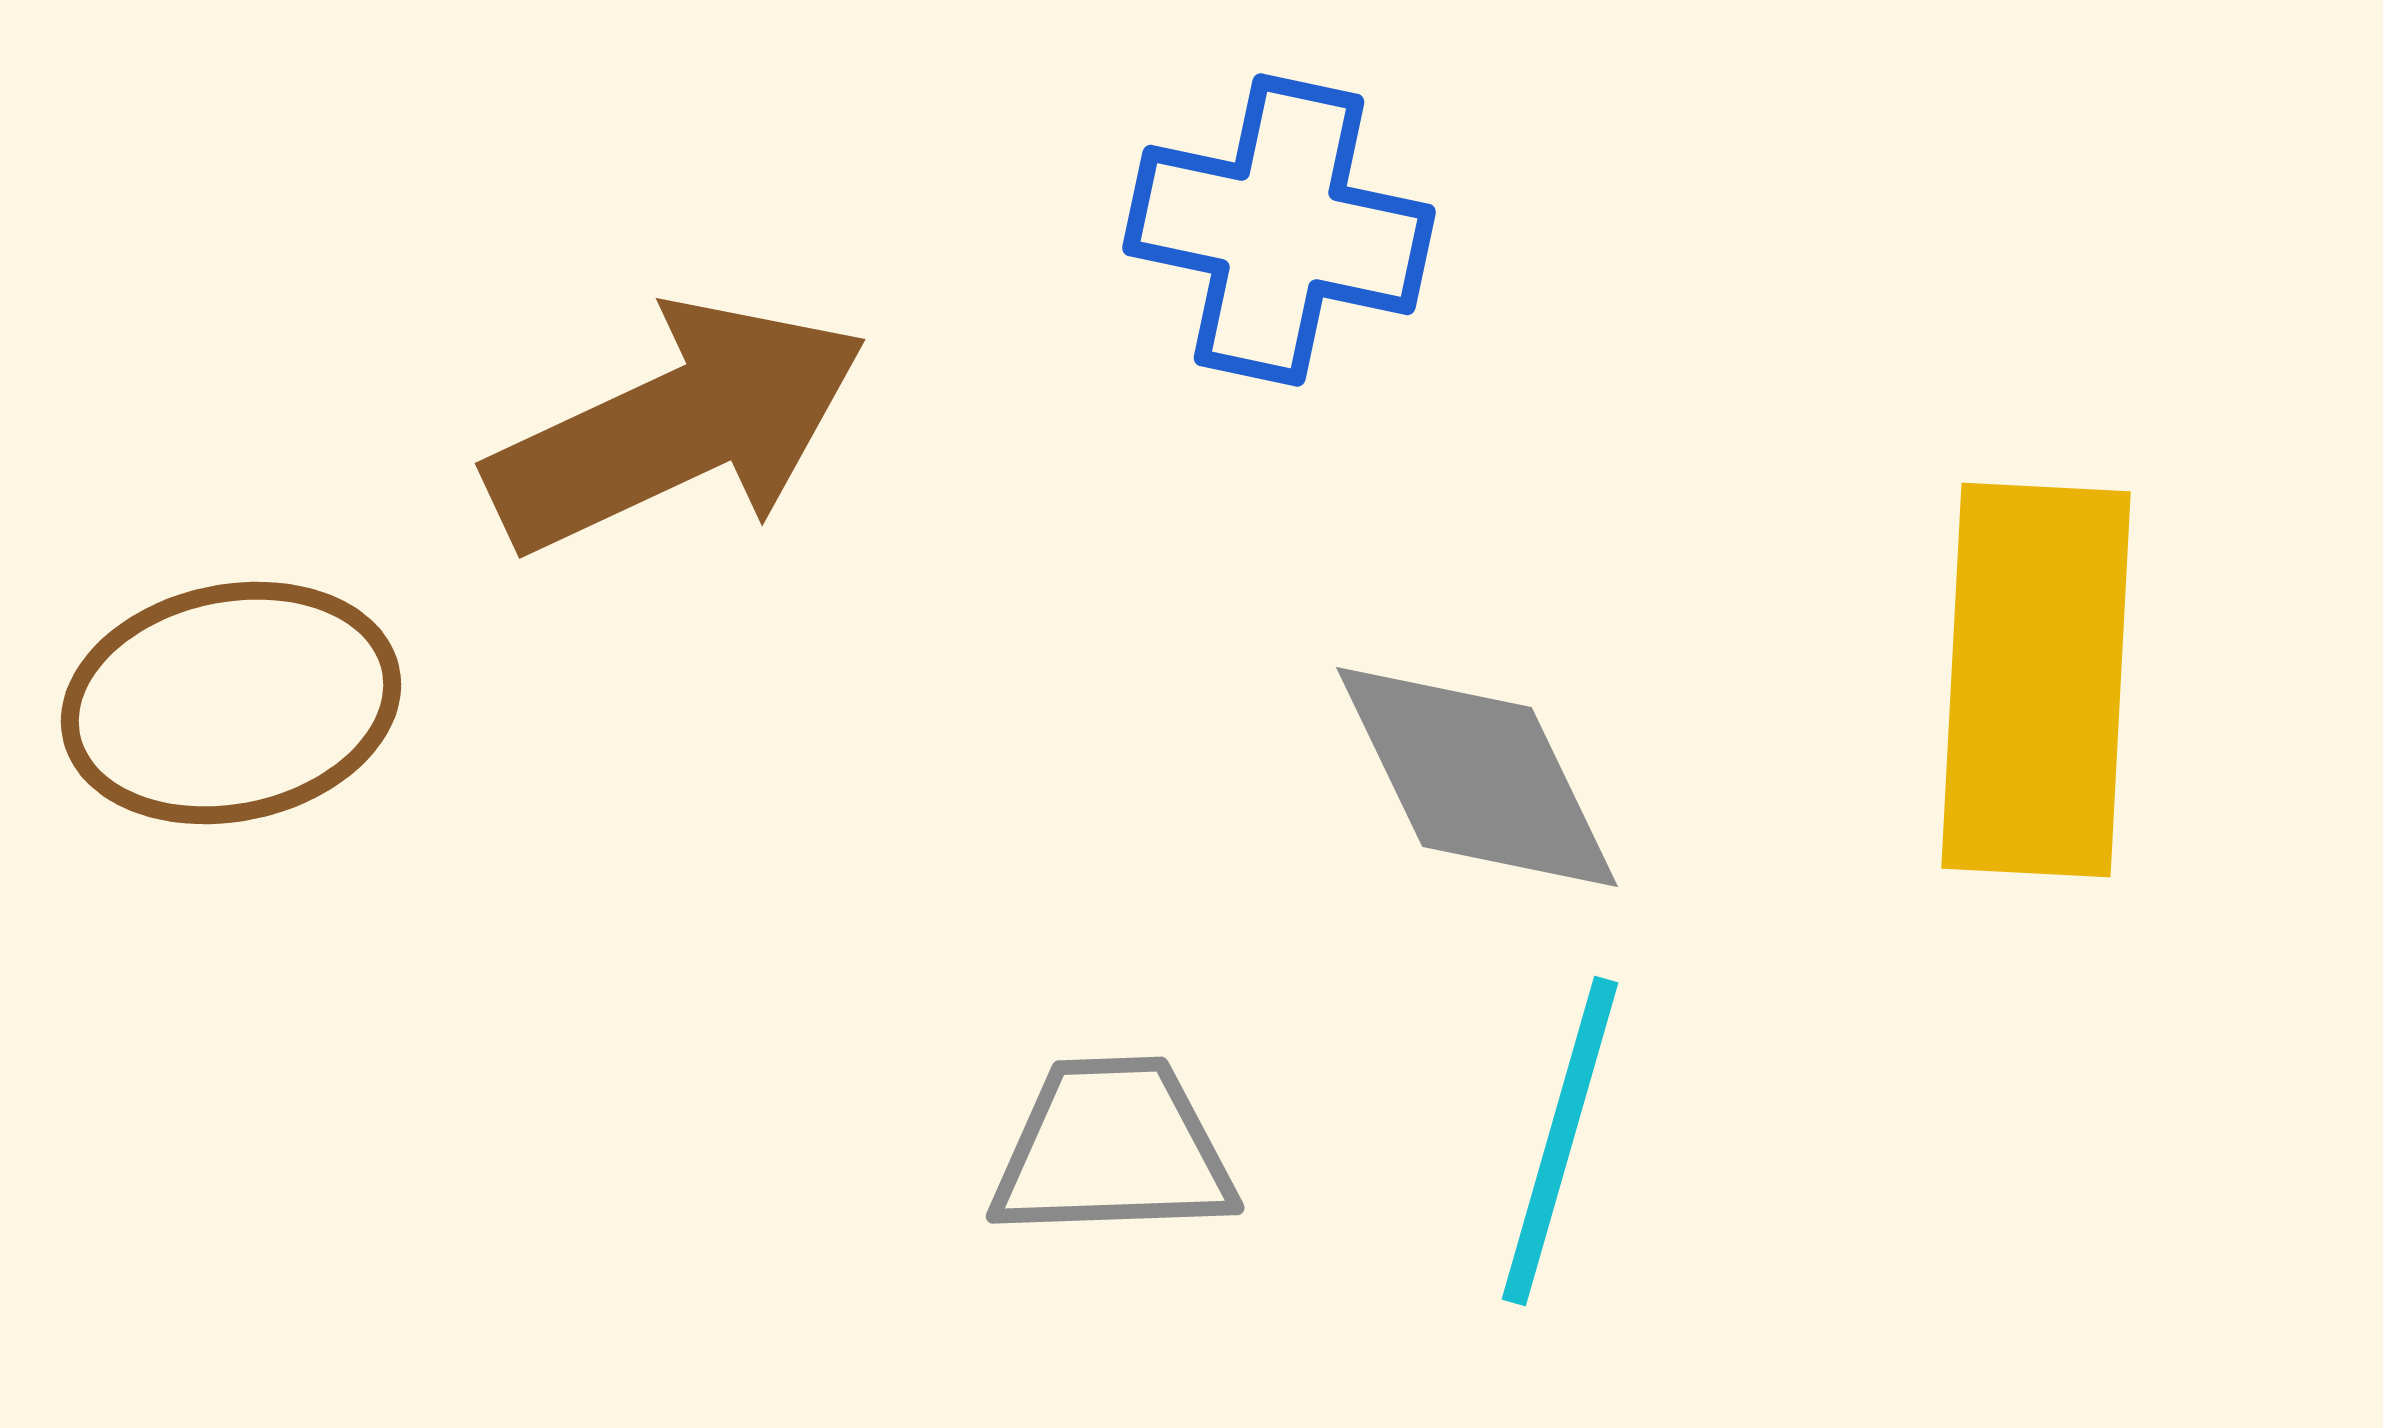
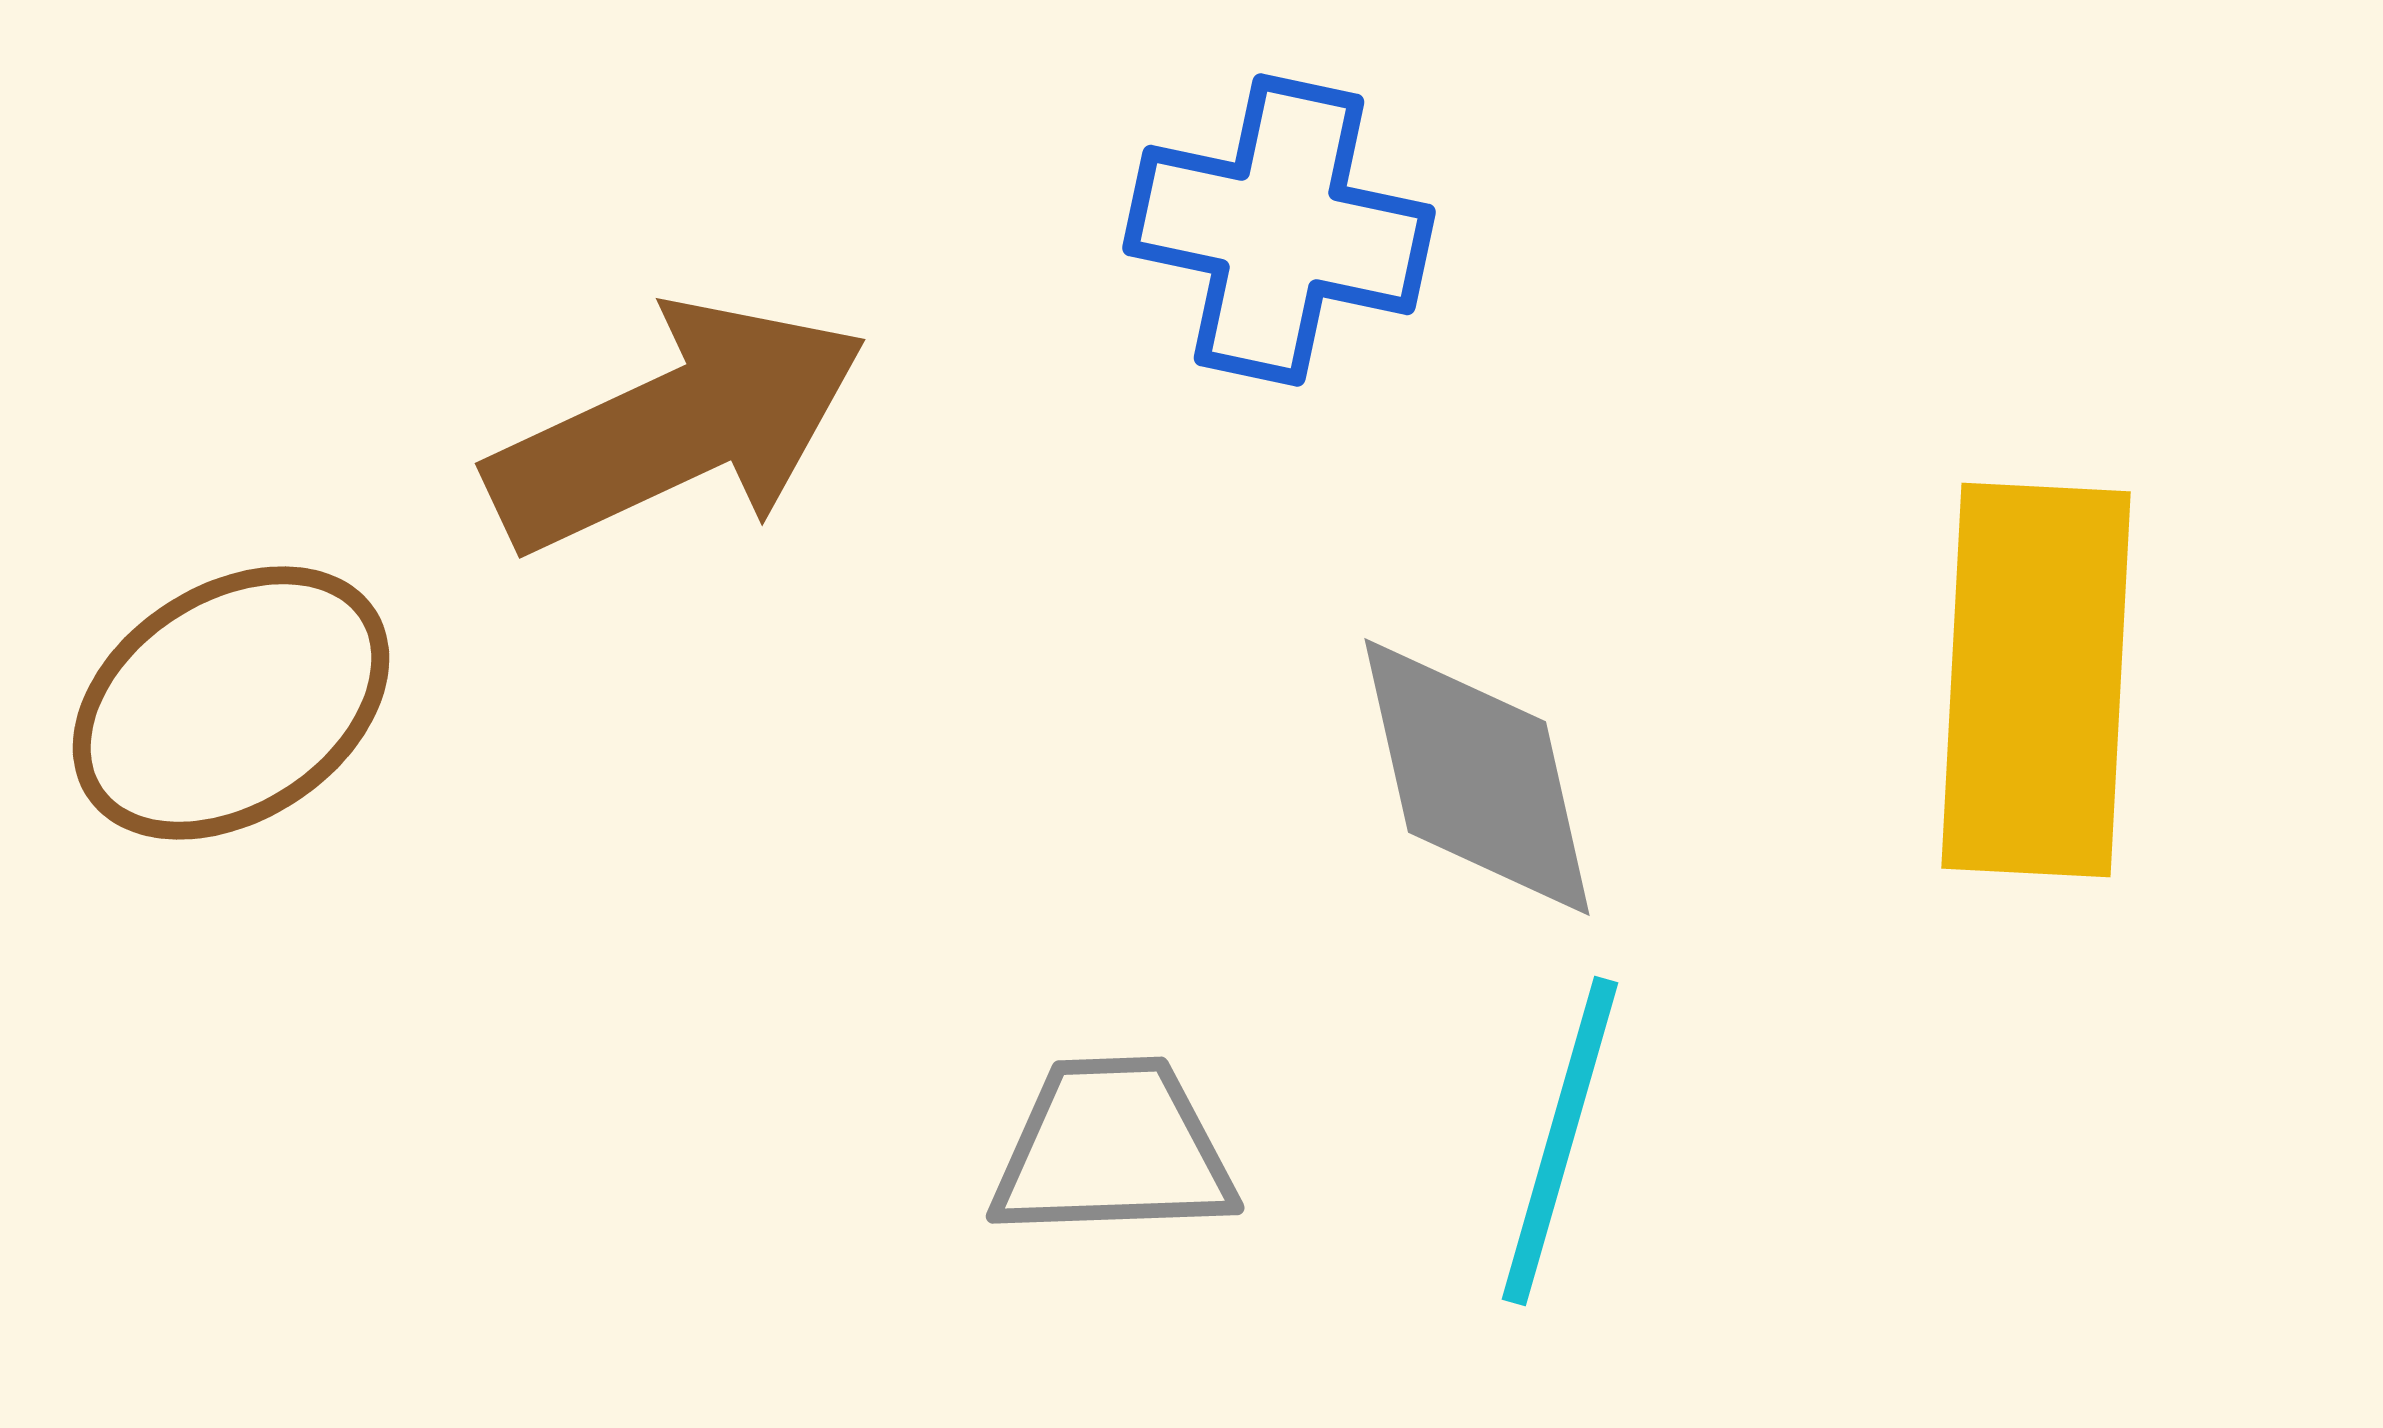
brown ellipse: rotated 21 degrees counterclockwise
gray diamond: rotated 13 degrees clockwise
